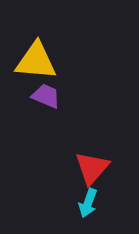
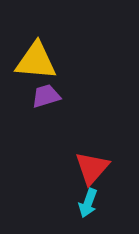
purple trapezoid: rotated 40 degrees counterclockwise
